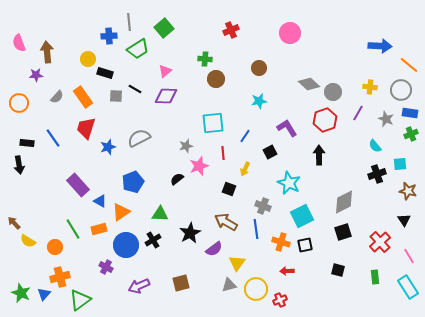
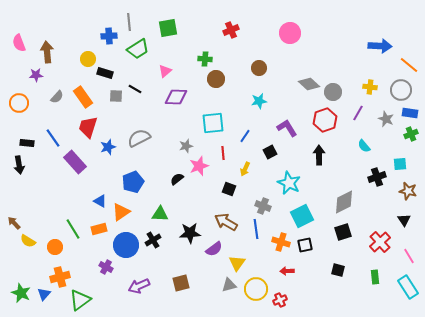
green square at (164, 28): moved 4 px right; rotated 30 degrees clockwise
purple diamond at (166, 96): moved 10 px right, 1 px down
red trapezoid at (86, 128): moved 2 px right, 1 px up
cyan semicircle at (375, 146): moved 11 px left
black cross at (377, 174): moved 3 px down
purple rectangle at (78, 185): moved 3 px left, 23 px up
black star at (190, 233): rotated 25 degrees clockwise
